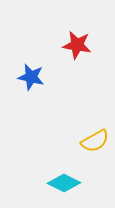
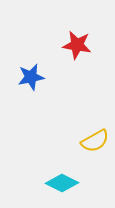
blue star: rotated 24 degrees counterclockwise
cyan diamond: moved 2 px left
